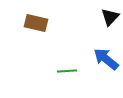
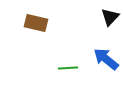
green line: moved 1 px right, 3 px up
